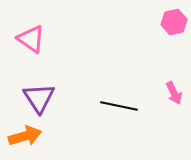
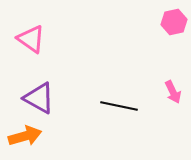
pink arrow: moved 1 px left, 1 px up
purple triangle: rotated 28 degrees counterclockwise
